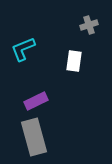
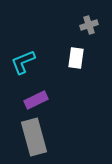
cyan L-shape: moved 13 px down
white rectangle: moved 2 px right, 3 px up
purple rectangle: moved 1 px up
